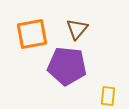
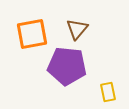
yellow rectangle: moved 4 px up; rotated 18 degrees counterclockwise
